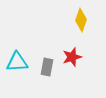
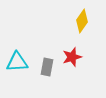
yellow diamond: moved 1 px right, 1 px down; rotated 15 degrees clockwise
